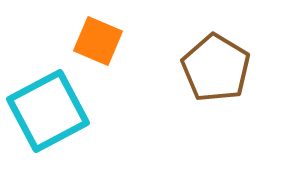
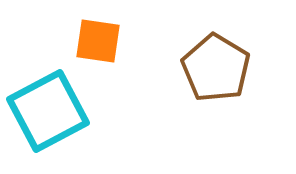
orange square: rotated 15 degrees counterclockwise
